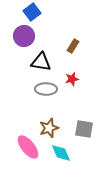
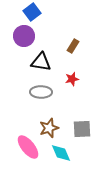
gray ellipse: moved 5 px left, 3 px down
gray square: moved 2 px left; rotated 12 degrees counterclockwise
